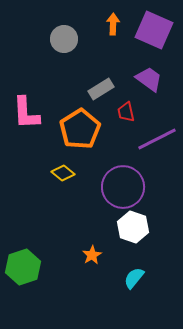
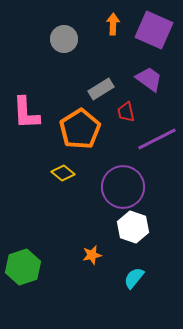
orange star: rotated 18 degrees clockwise
